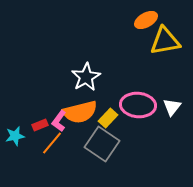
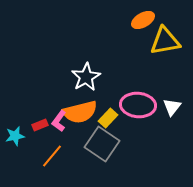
orange ellipse: moved 3 px left
orange line: moved 13 px down
